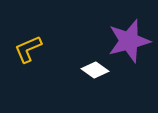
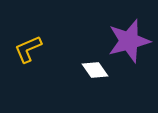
white diamond: rotated 20 degrees clockwise
